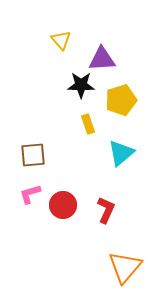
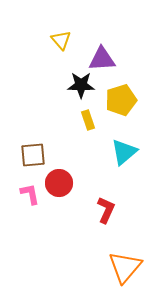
yellow rectangle: moved 4 px up
cyan triangle: moved 3 px right, 1 px up
pink L-shape: rotated 95 degrees clockwise
red circle: moved 4 px left, 22 px up
